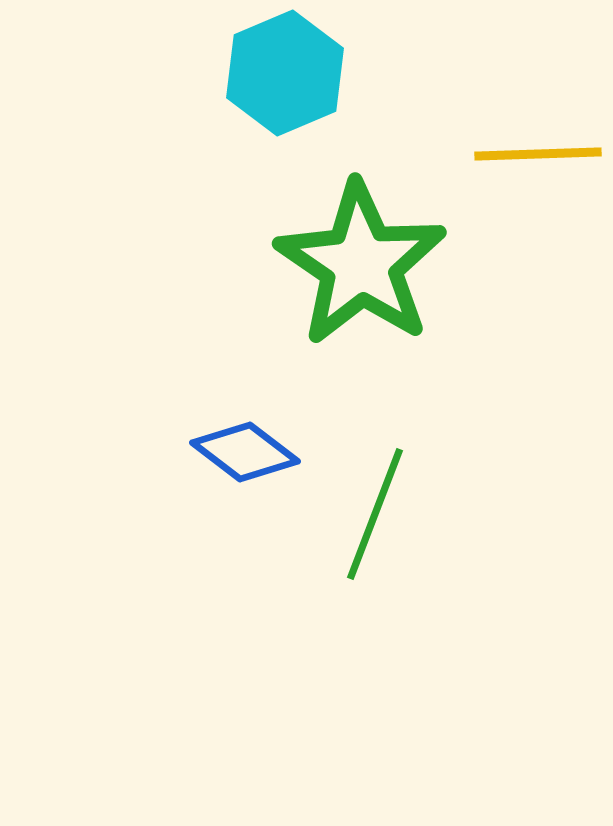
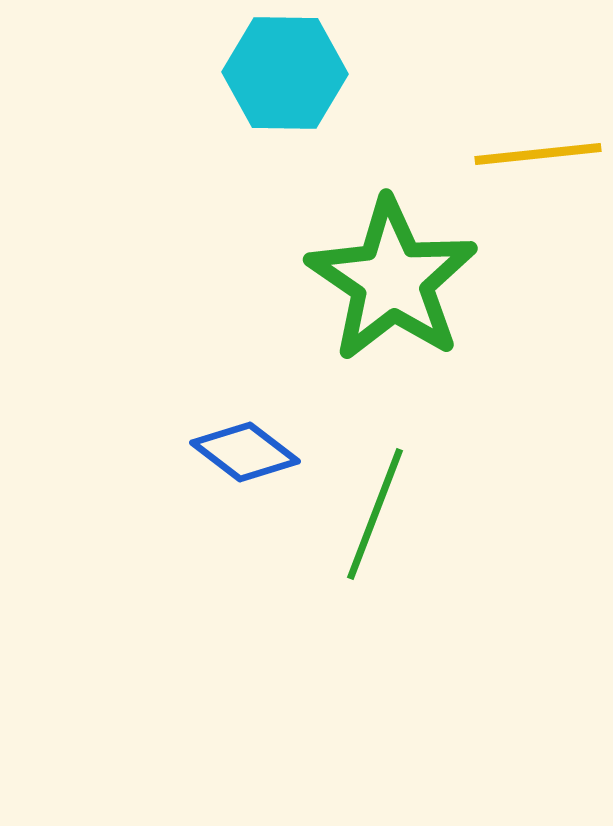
cyan hexagon: rotated 24 degrees clockwise
yellow line: rotated 4 degrees counterclockwise
green star: moved 31 px right, 16 px down
